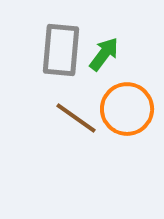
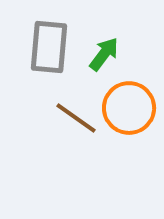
gray rectangle: moved 12 px left, 3 px up
orange circle: moved 2 px right, 1 px up
